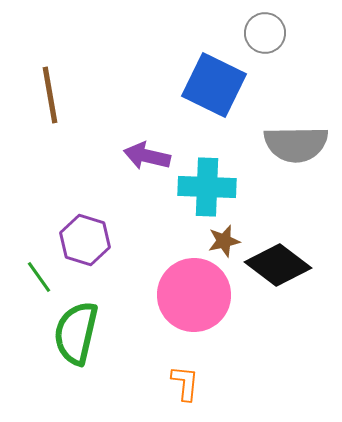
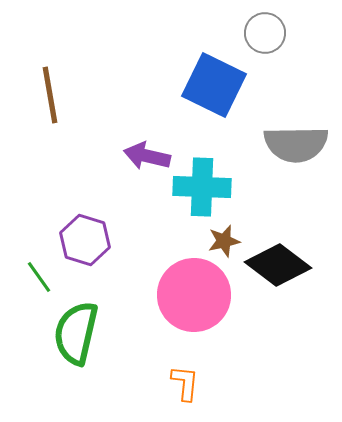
cyan cross: moved 5 px left
